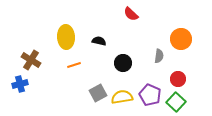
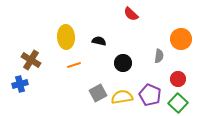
green square: moved 2 px right, 1 px down
